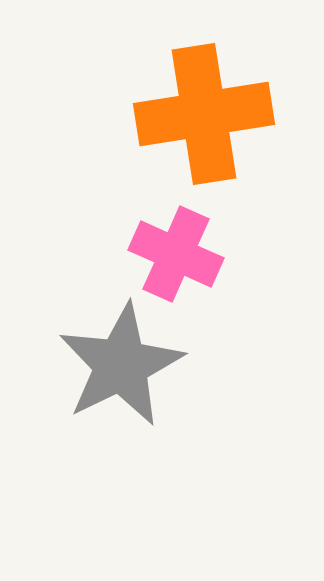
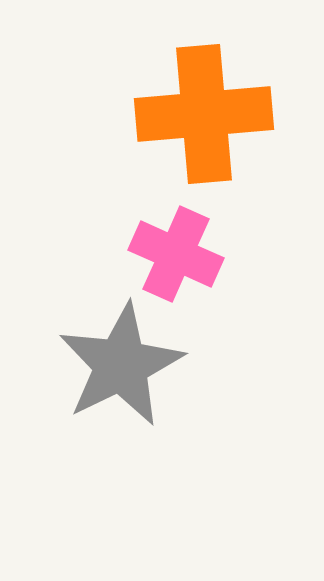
orange cross: rotated 4 degrees clockwise
